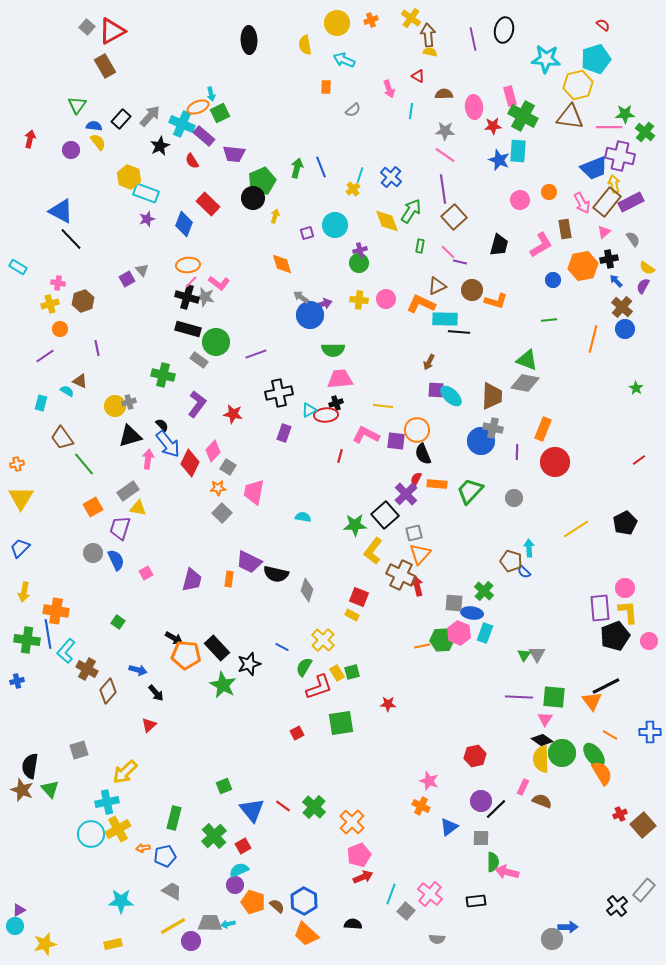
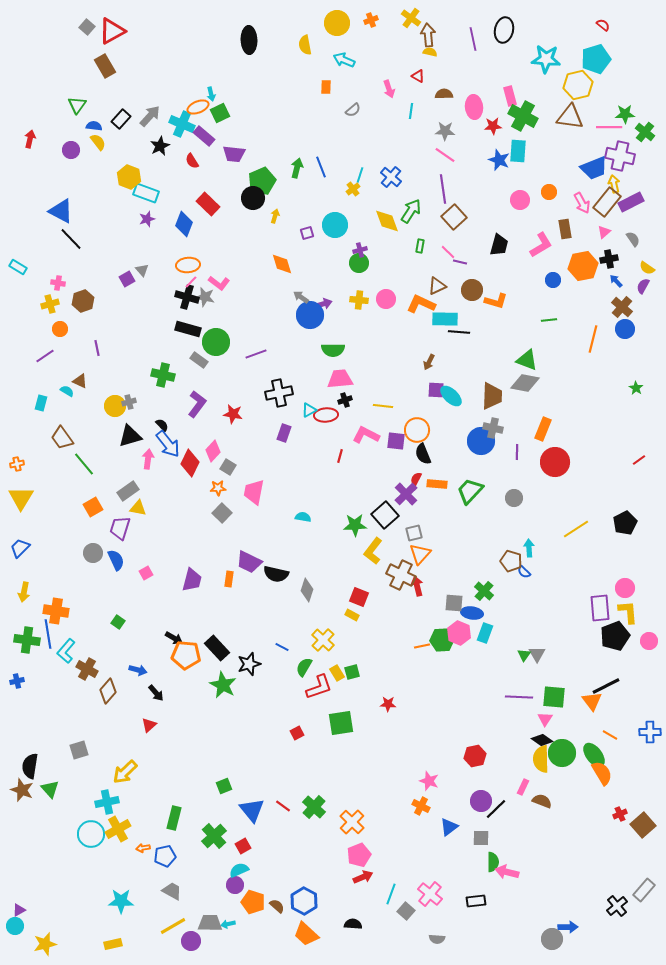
black cross at (336, 403): moved 9 px right, 3 px up
